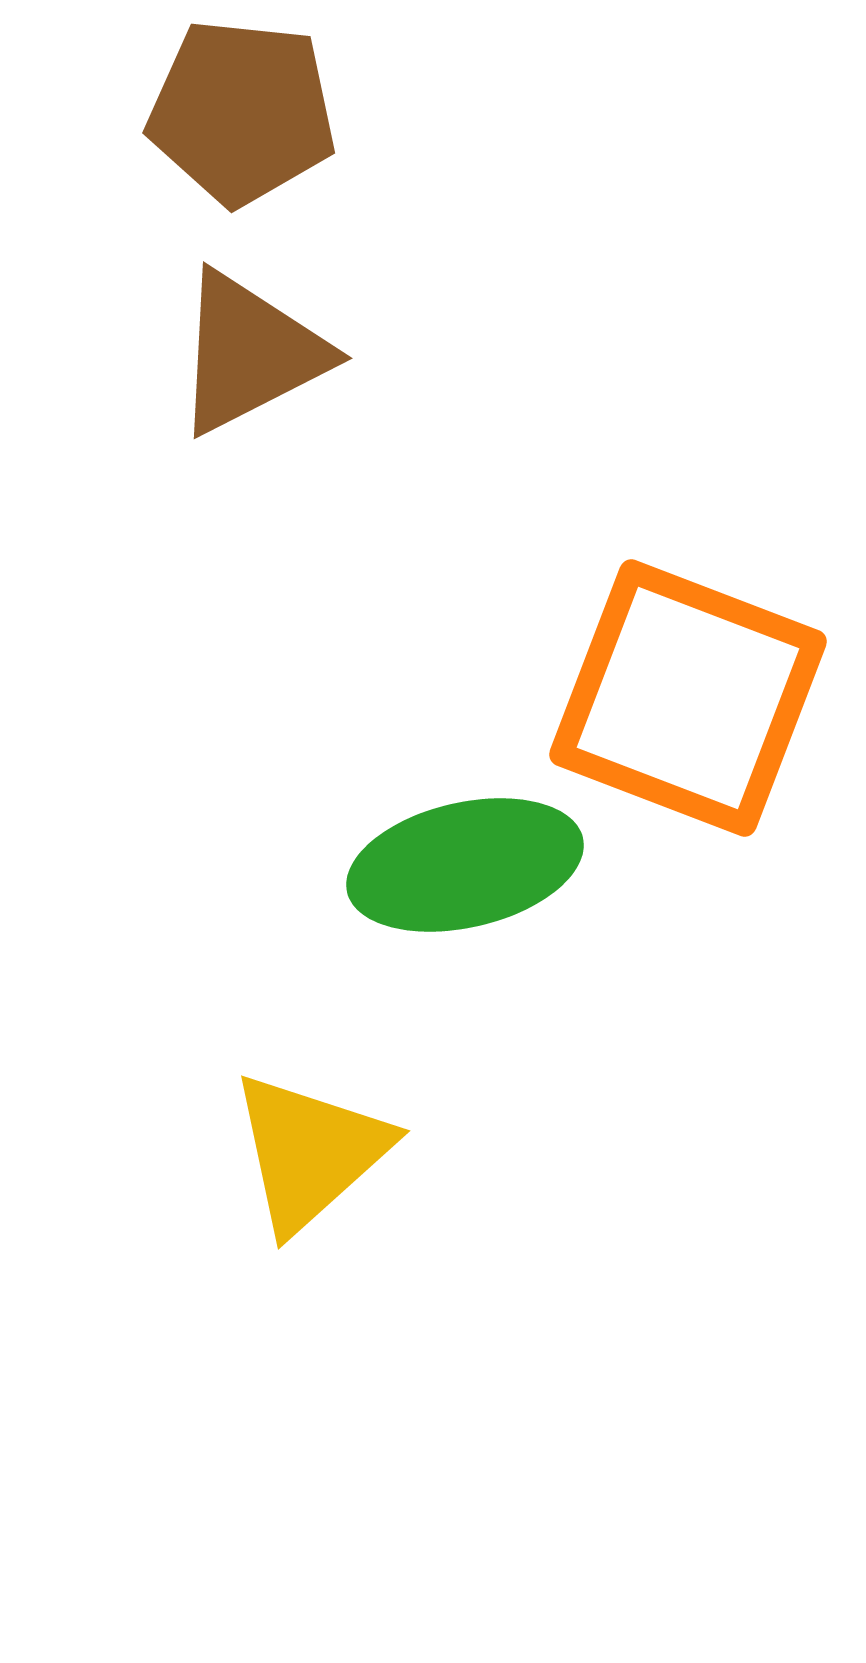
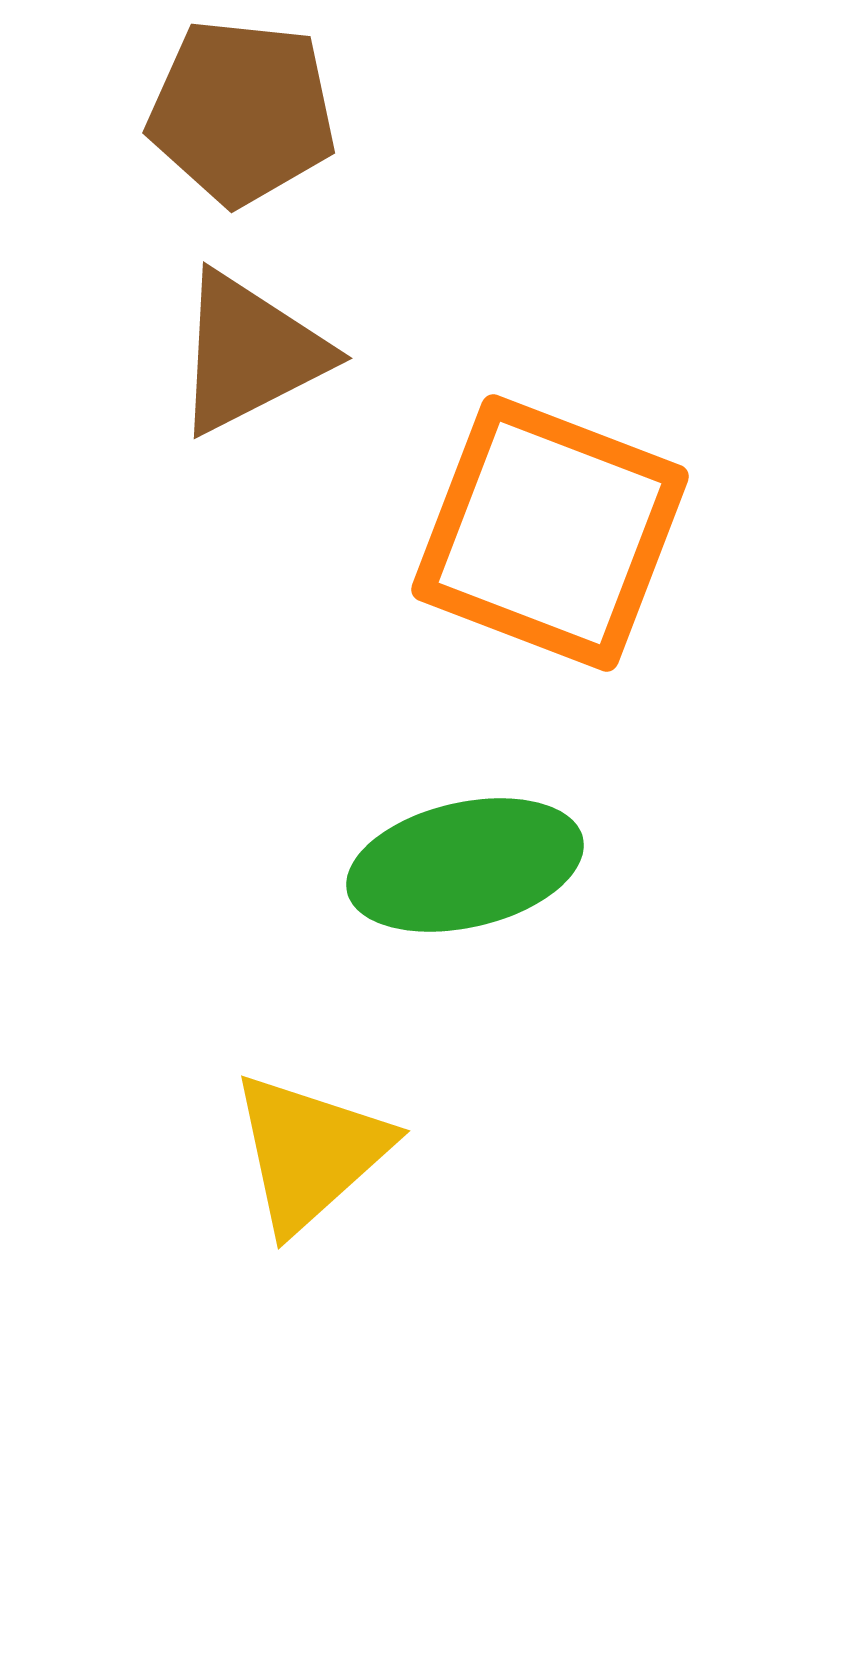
orange square: moved 138 px left, 165 px up
